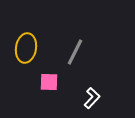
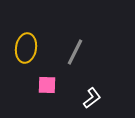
pink square: moved 2 px left, 3 px down
white L-shape: rotated 10 degrees clockwise
